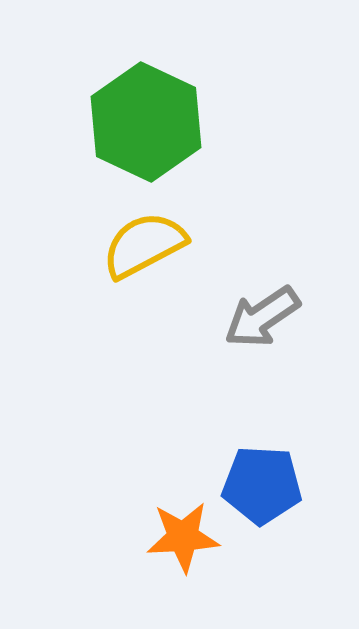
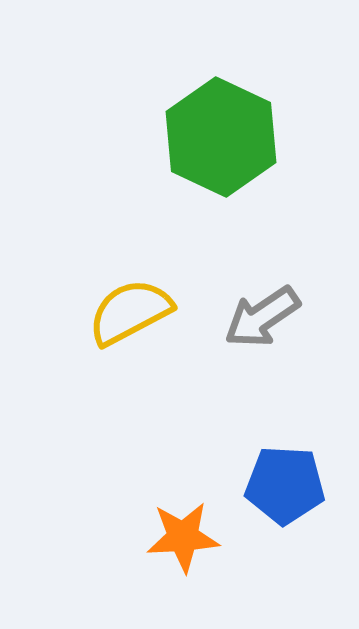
green hexagon: moved 75 px right, 15 px down
yellow semicircle: moved 14 px left, 67 px down
blue pentagon: moved 23 px right
